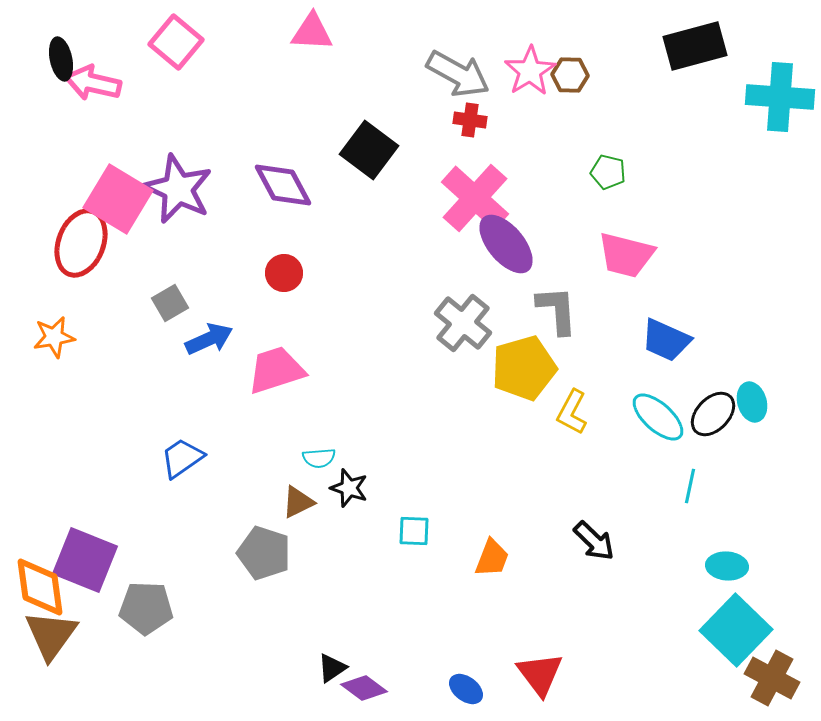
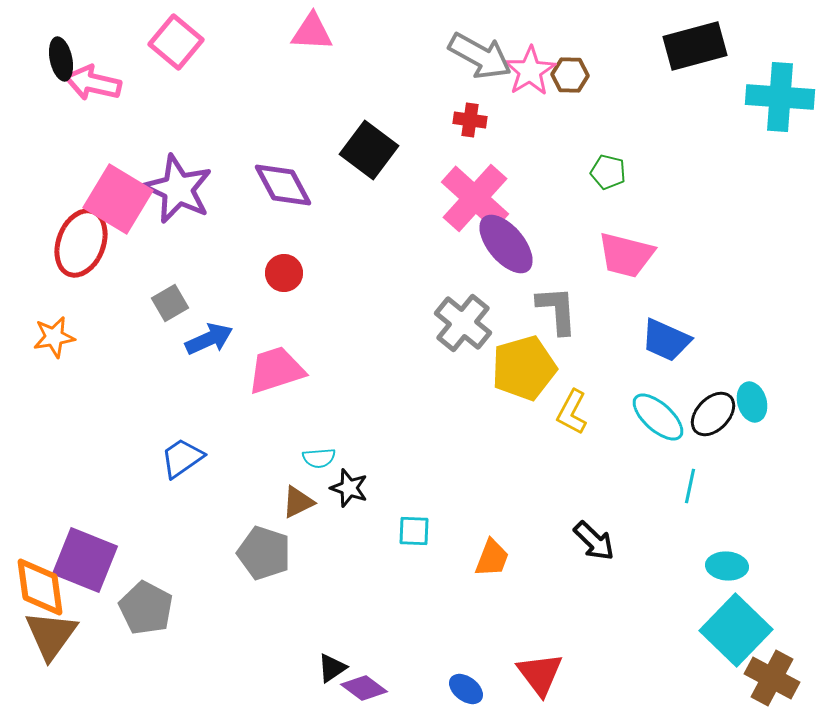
gray arrow at (458, 74): moved 22 px right, 18 px up
gray pentagon at (146, 608): rotated 26 degrees clockwise
